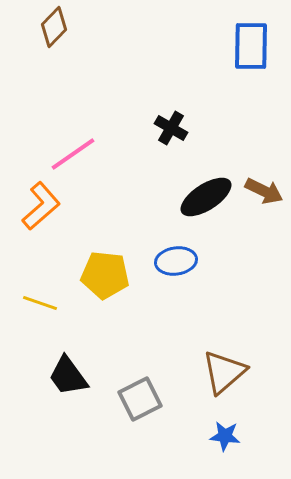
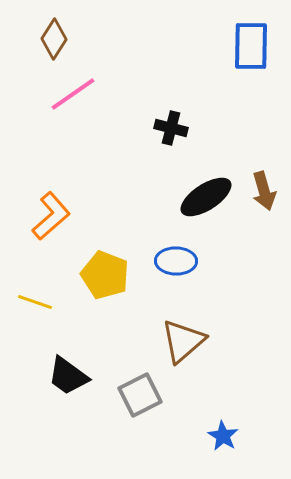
brown diamond: moved 12 px down; rotated 12 degrees counterclockwise
black cross: rotated 16 degrees counterclockwise
pink line: moved 60 px up
brown arrow: rotated 48 degrees clockwise
orange L-shape: moved 10 px right, 10 px down
blue ellipse: rotated 9 degrees clockwise
yellow pentagon: rotated 15 degrees clockwise
yellow line: moved 5 px left, 1 px up
brown triangle: moved 41 px left, 31 px up
black trapezoid: rotated 18 degrees counterclockwise
gray square: moved 4 px up
blue star: moved 2 px left; rotated 24 degrees clockwise
